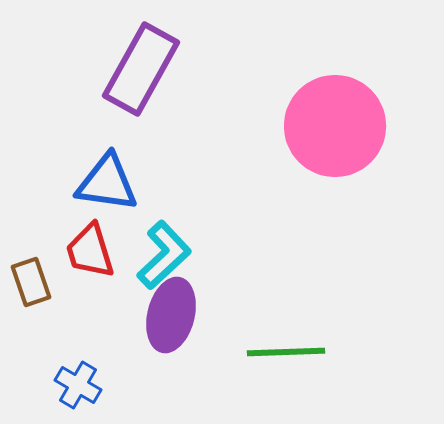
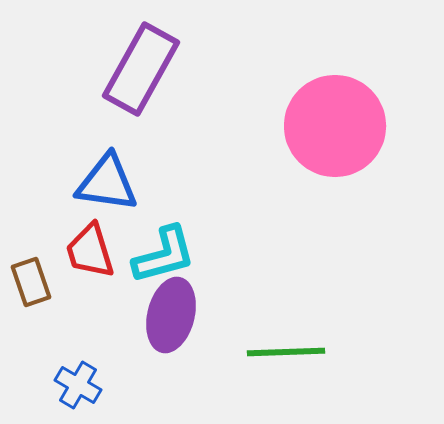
cyan L-shape: rotated 28 degrees clockwise
